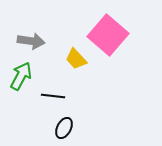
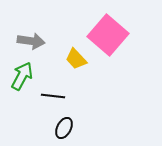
green arrow: moved 1 px right
